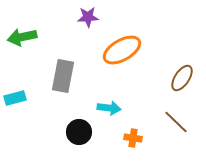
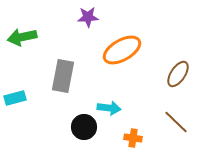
brown ellipse: moved 4 px left, 4 px up
black circle: moved 5 px right, 5 px up
